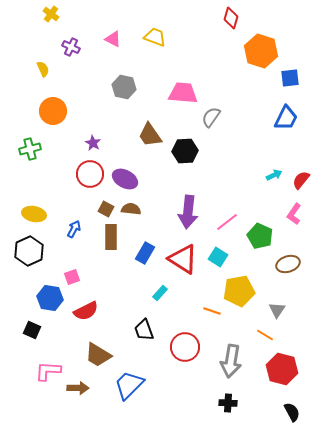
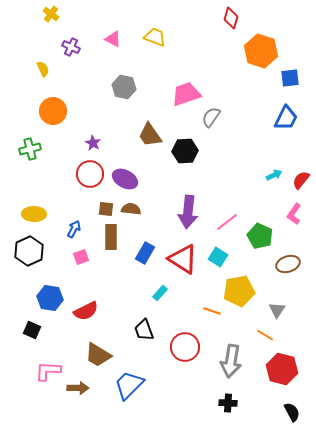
pink trapezoid at (183, 93): moved 3 px right, 1 px down; rotated 24 degrees counterclockwise
brown square at (106, 209): rotated 21 degrees counterclockwise
yellow ellipse at (34, 214): rotated 10 degrees counterclockwise
pink square at (72, 277): moved 9 px right, 20 px up
